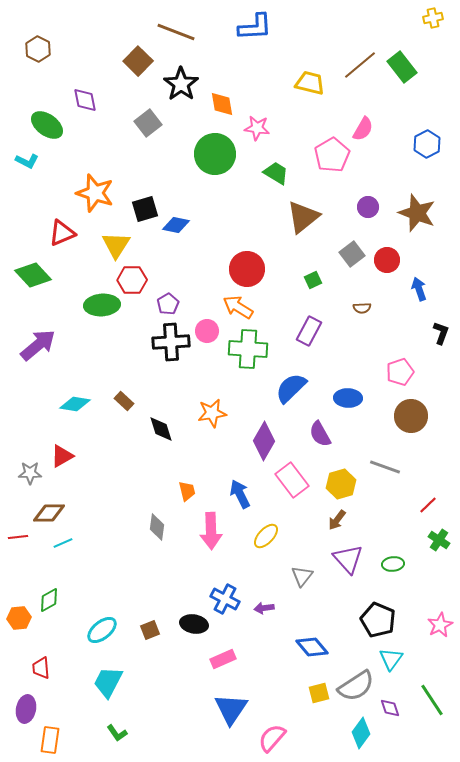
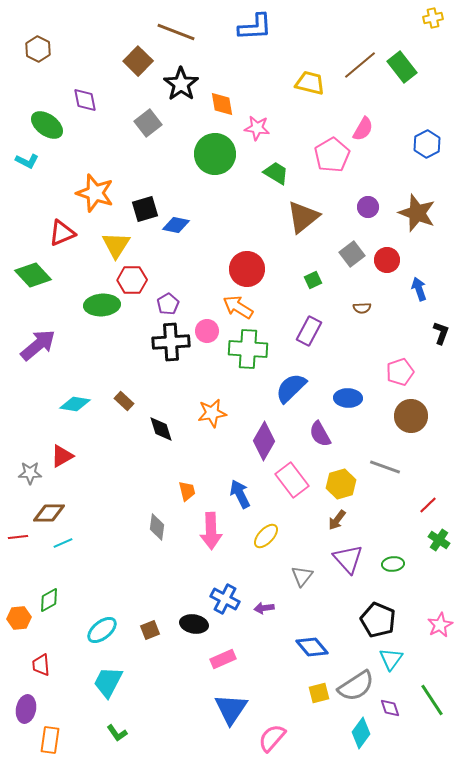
red trapezoid at (41, 668): moved 3 px up
